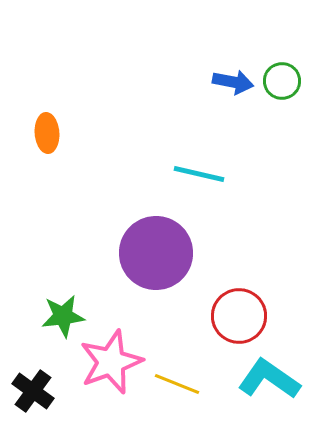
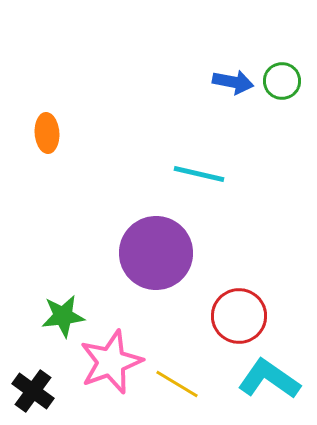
yellow line: rotated 9 degrees clockwise
